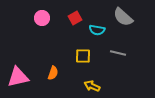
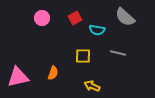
gray semicircle: moved 2 px right
